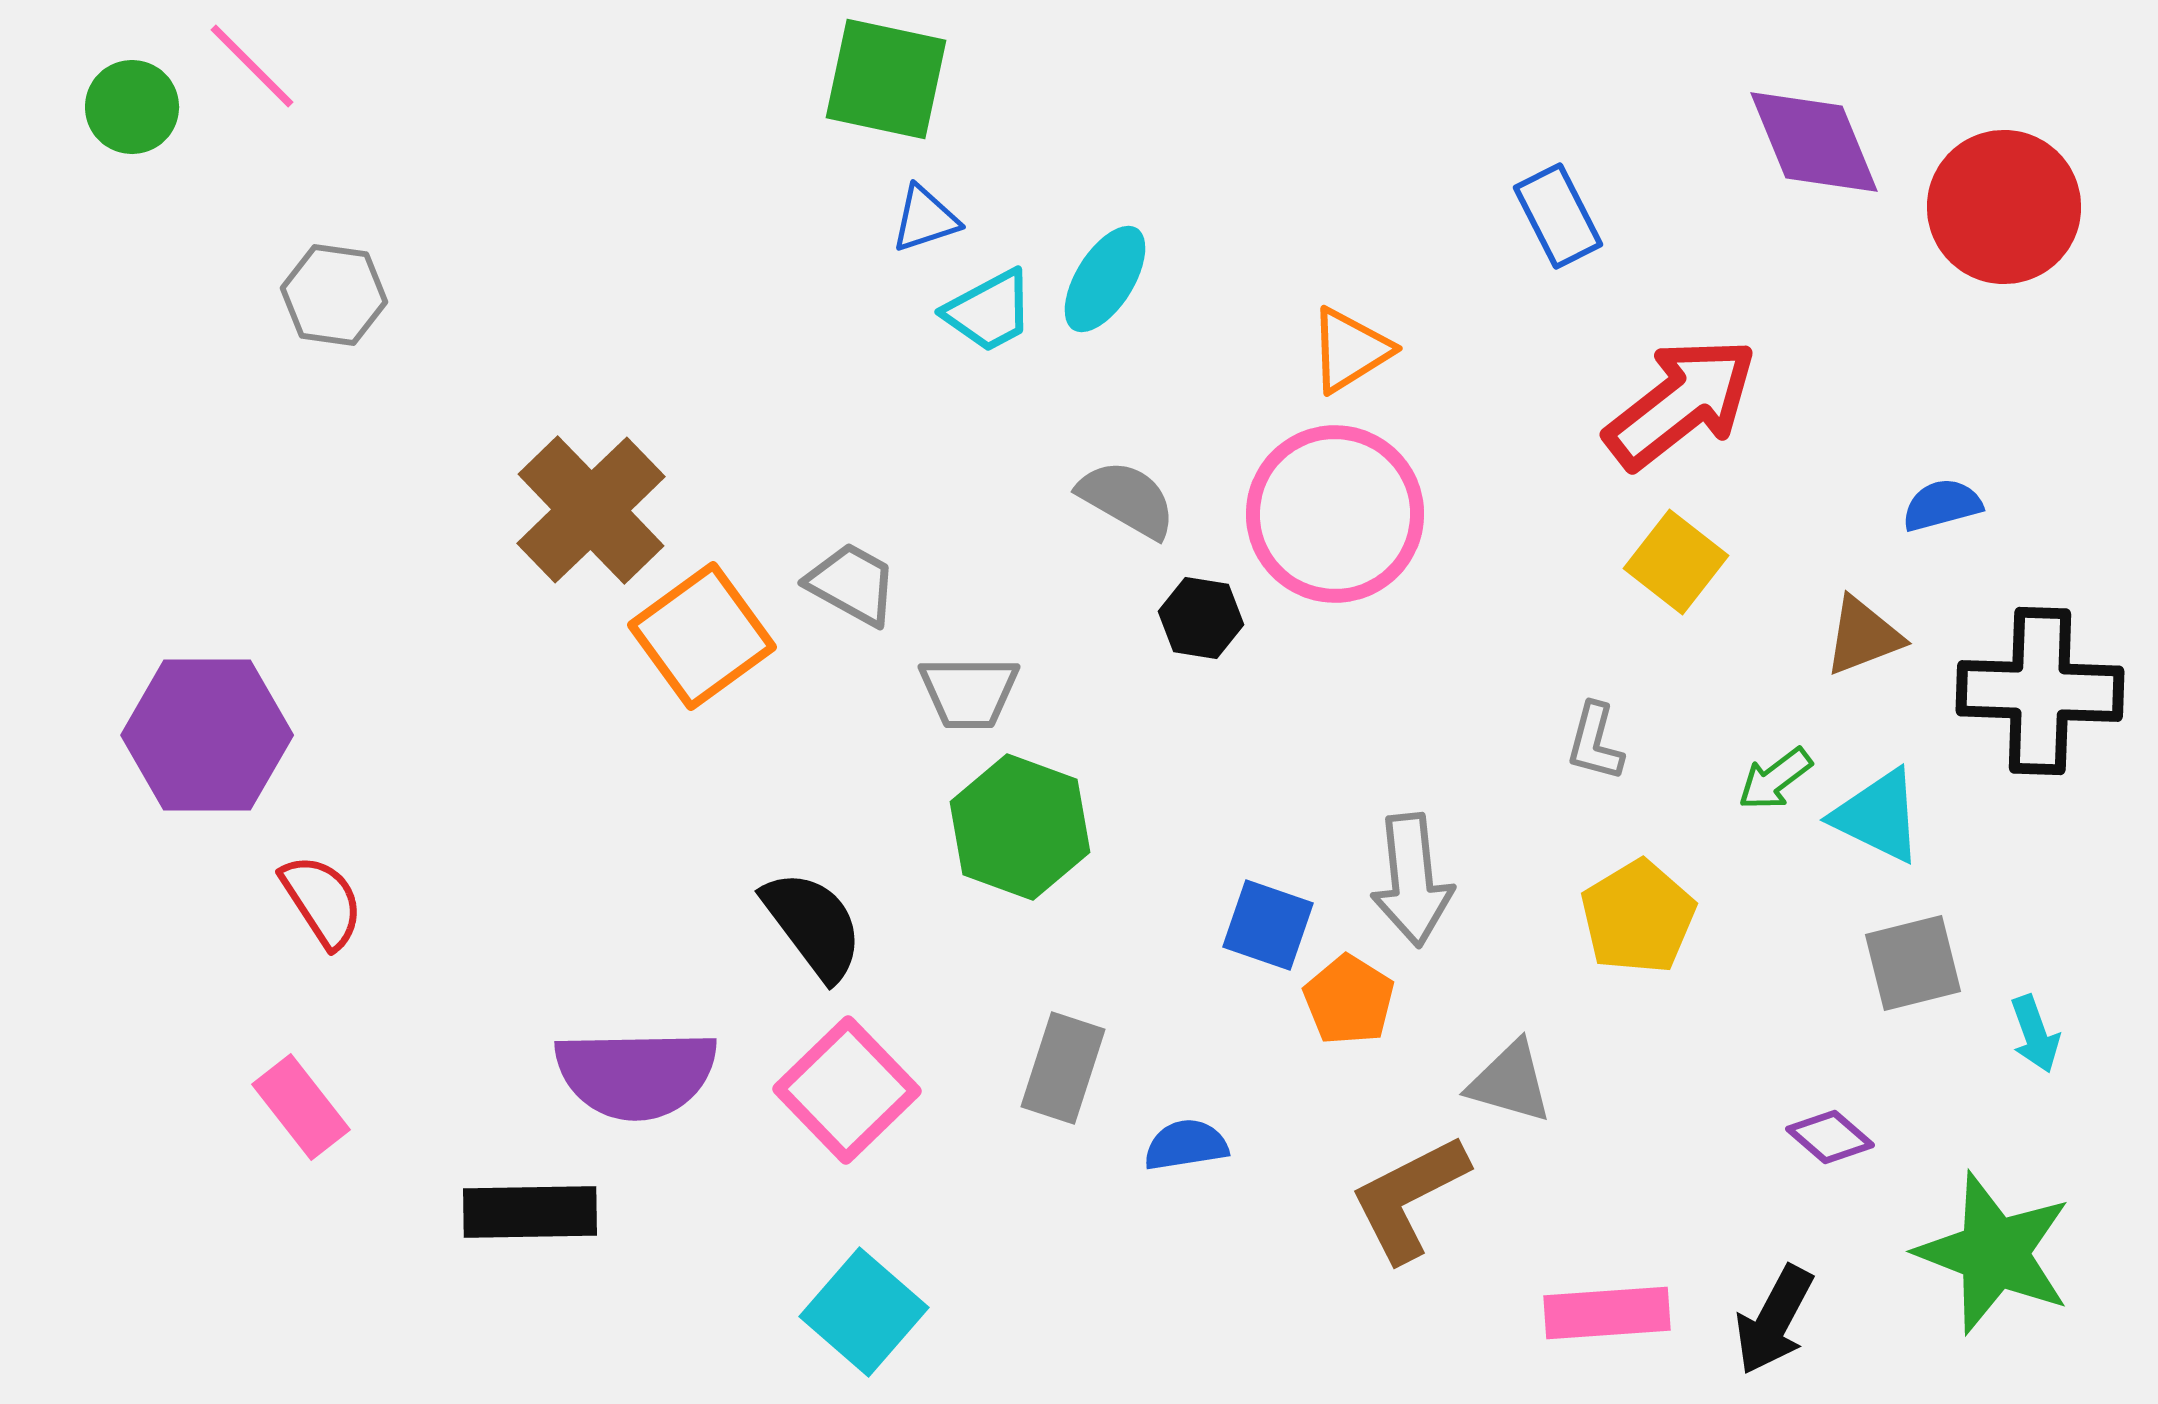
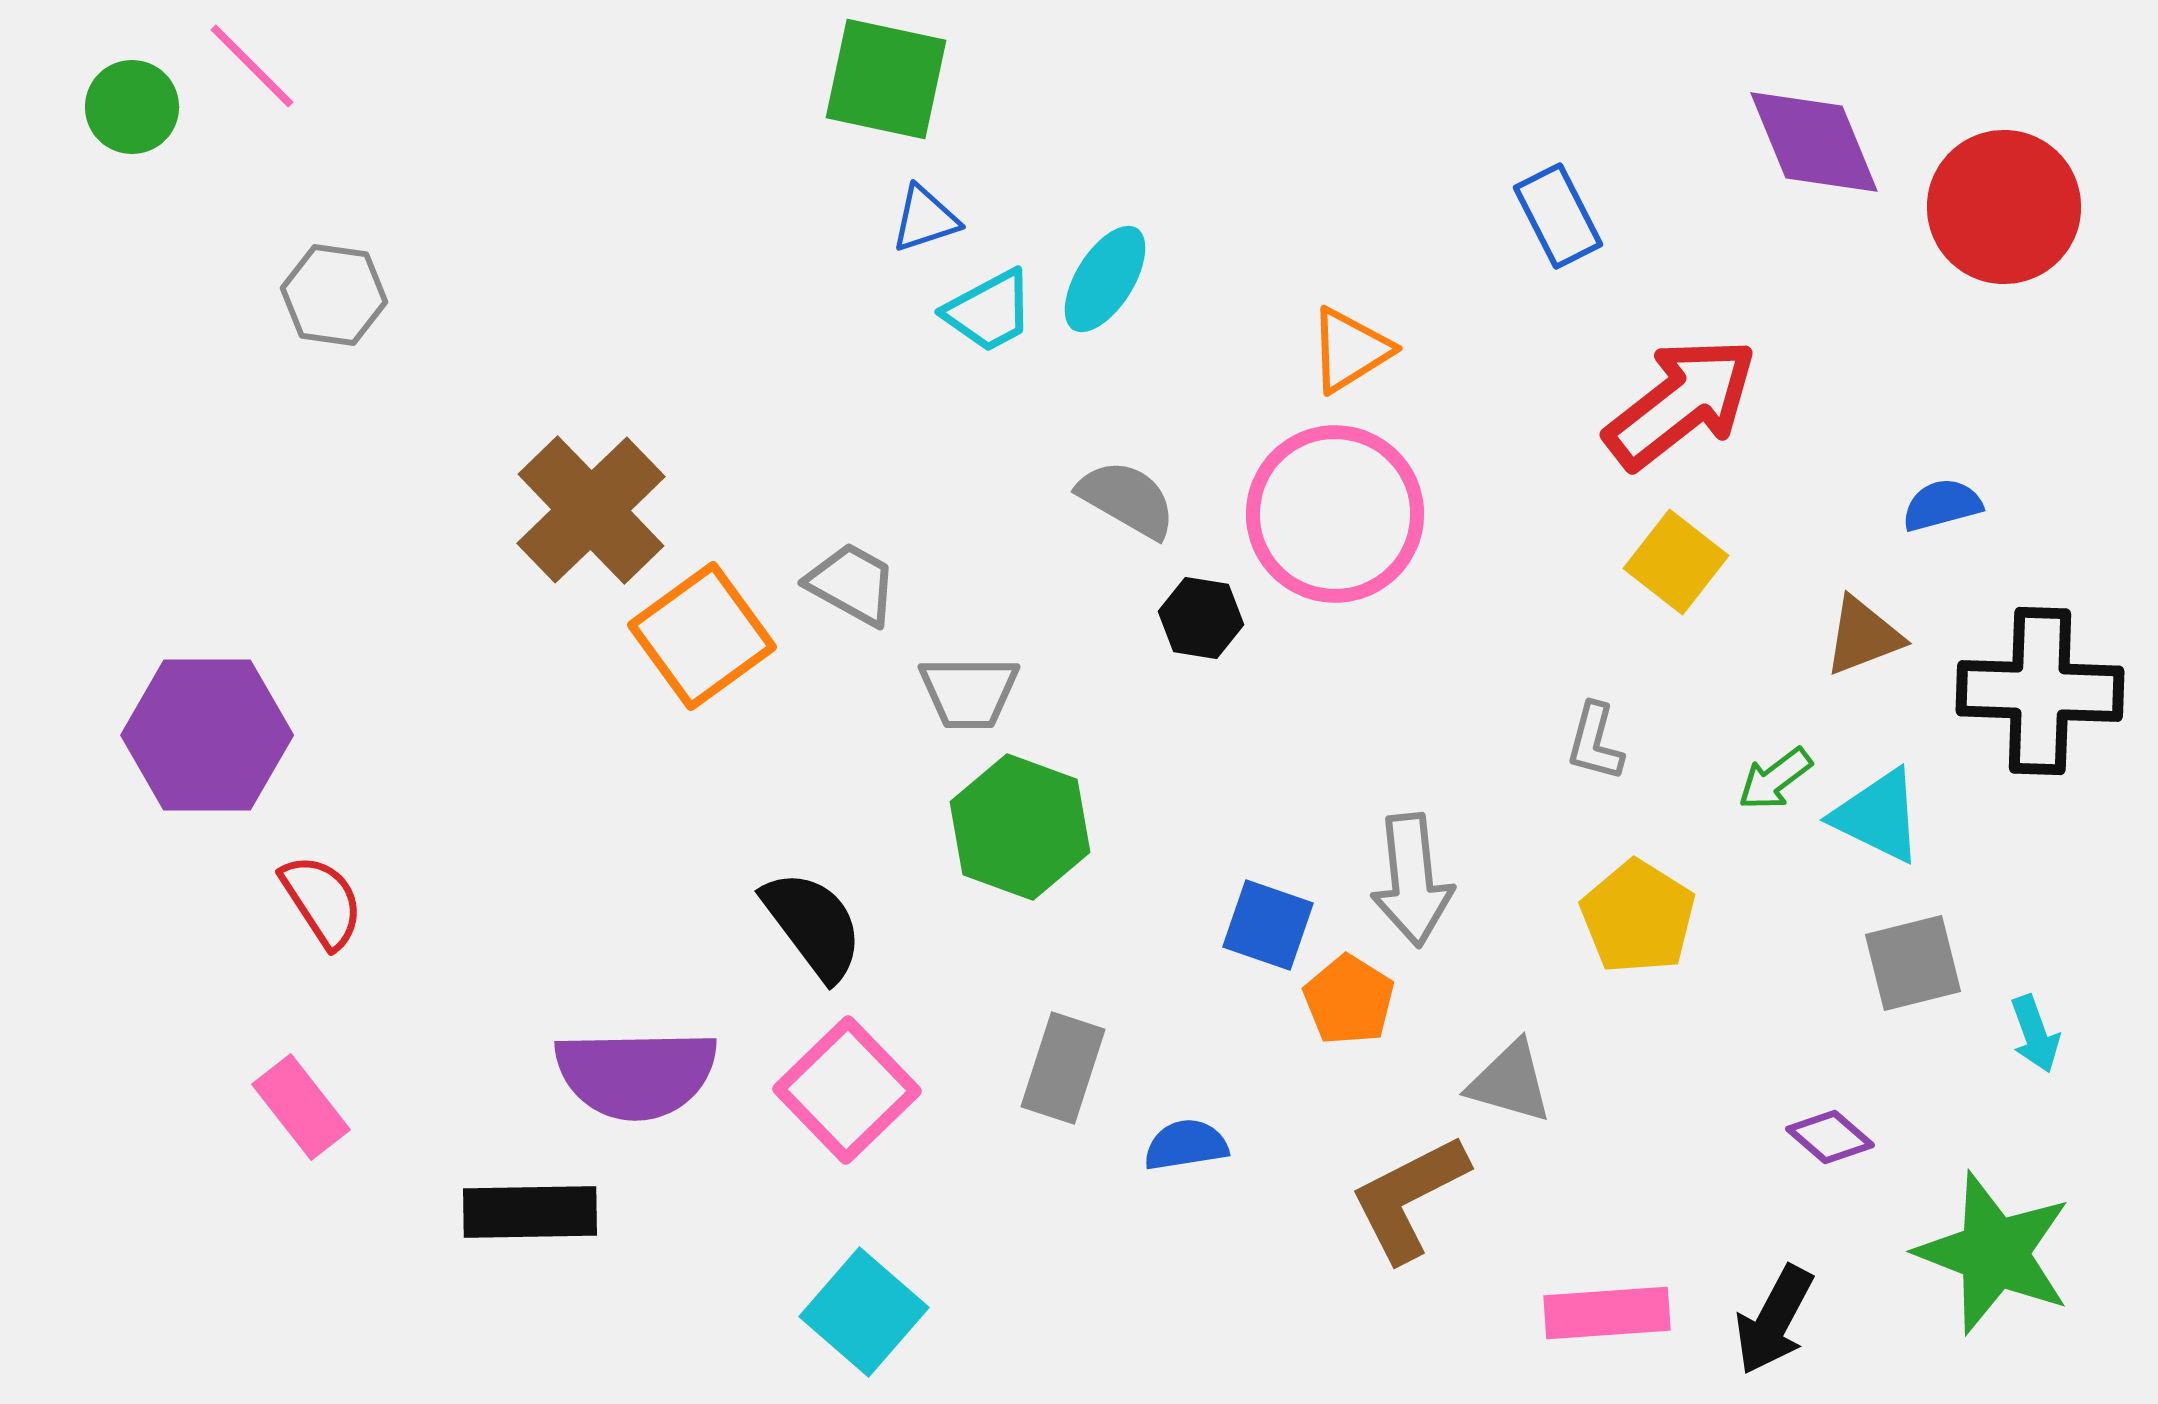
yellow pentagon at (1638, 917): rotated 9 degrees counterclockwise
